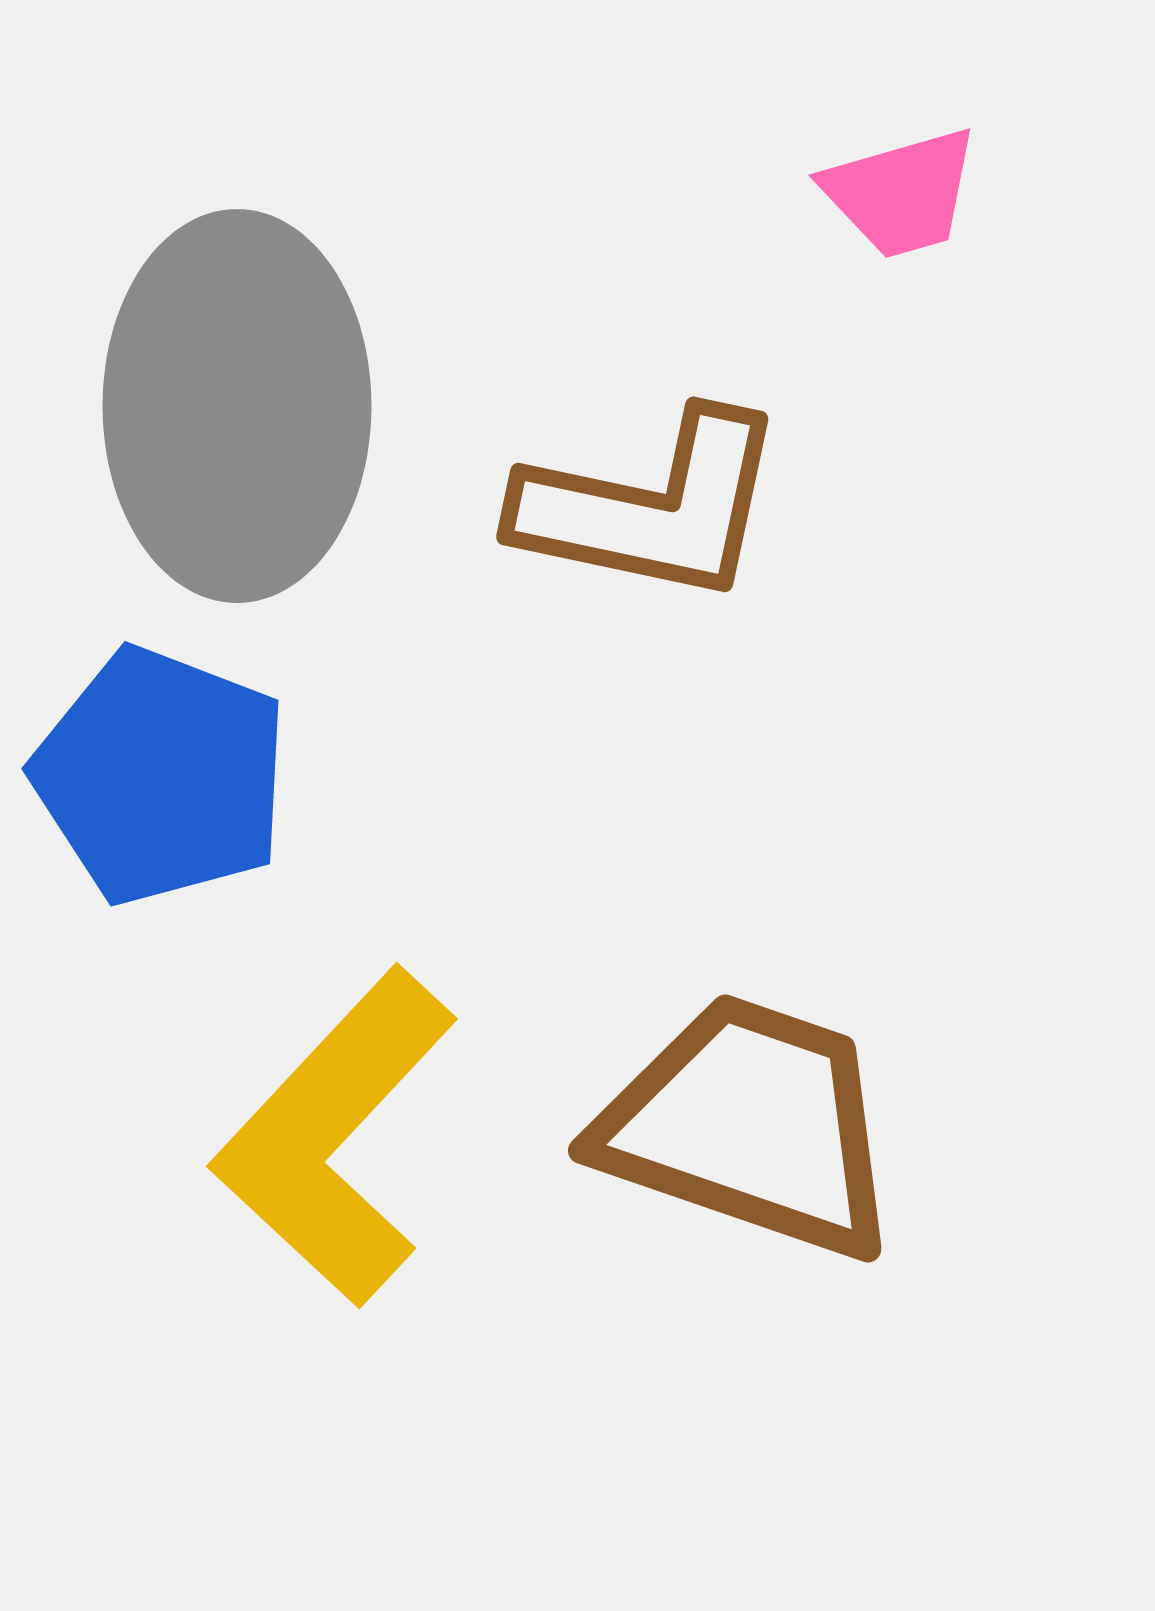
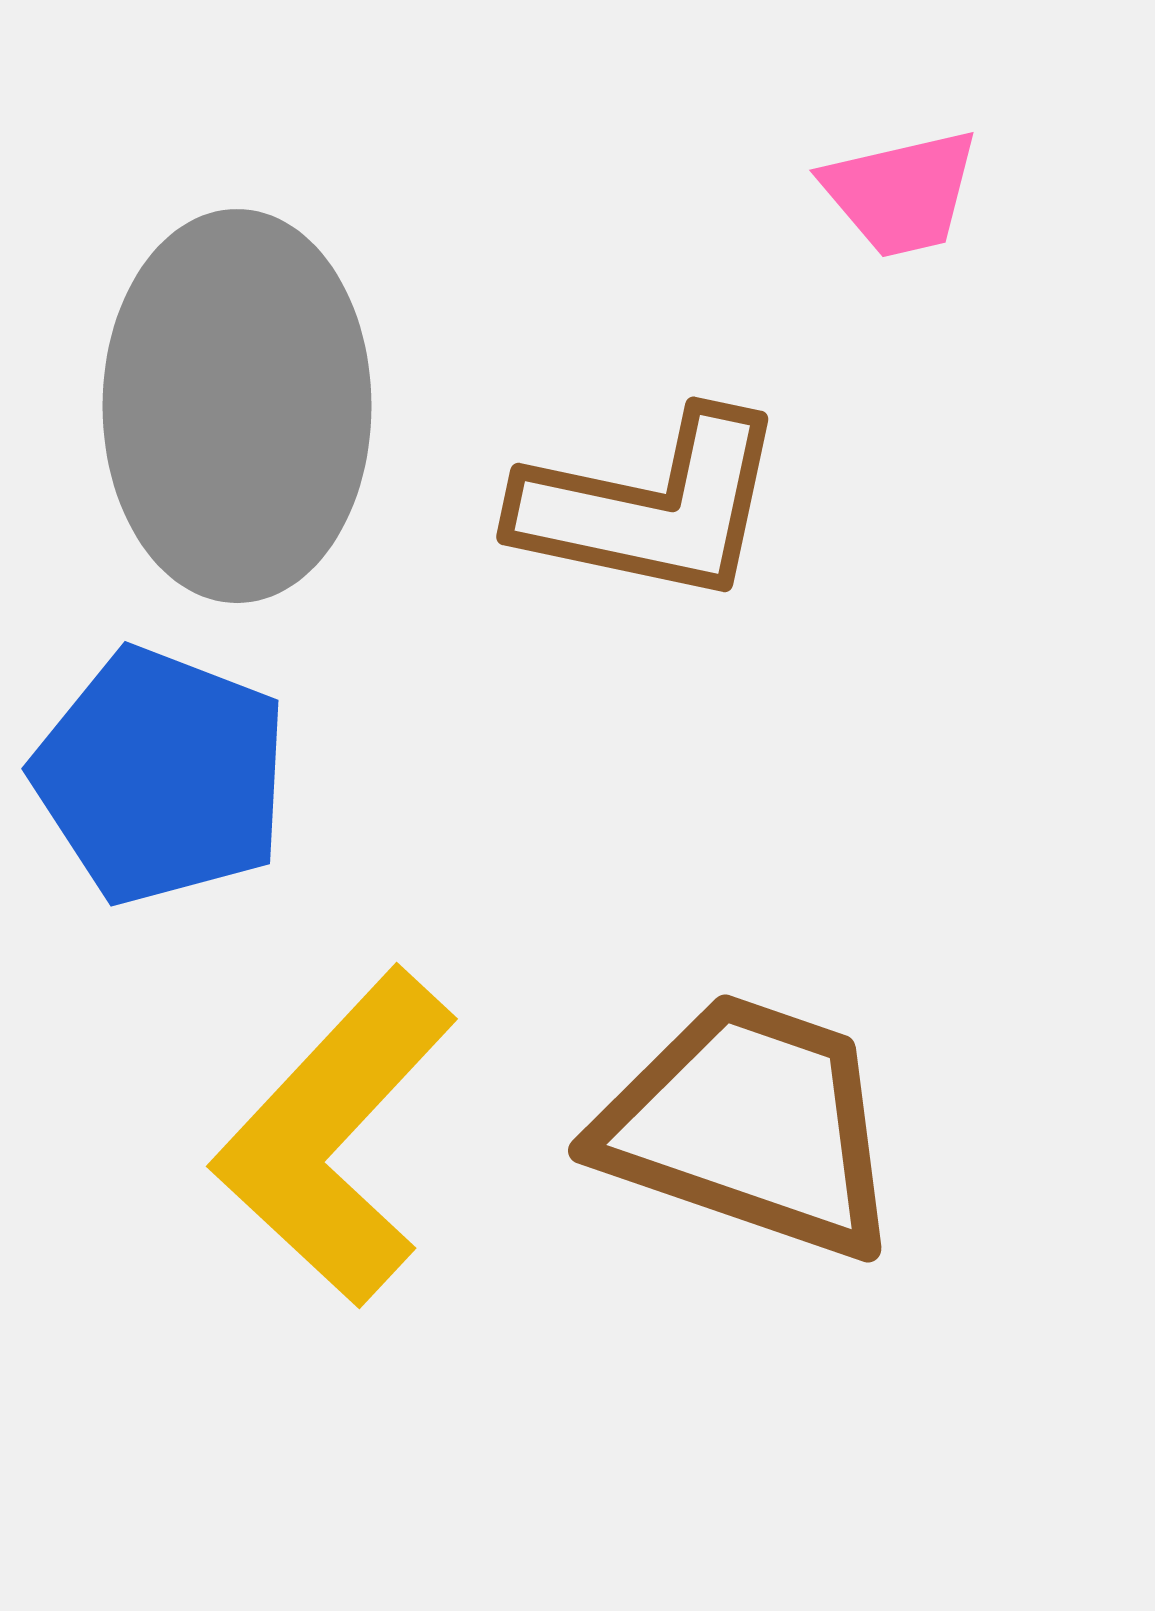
pink trapezoid: rotated 3 degrees clockwise
